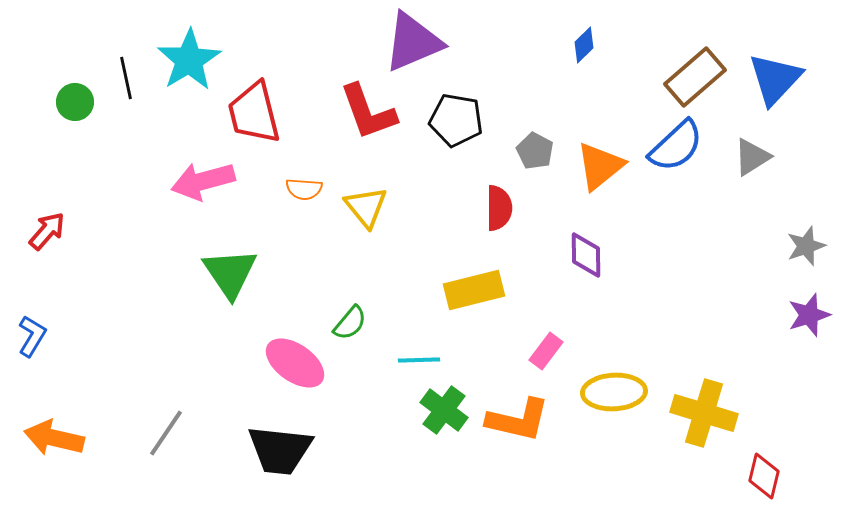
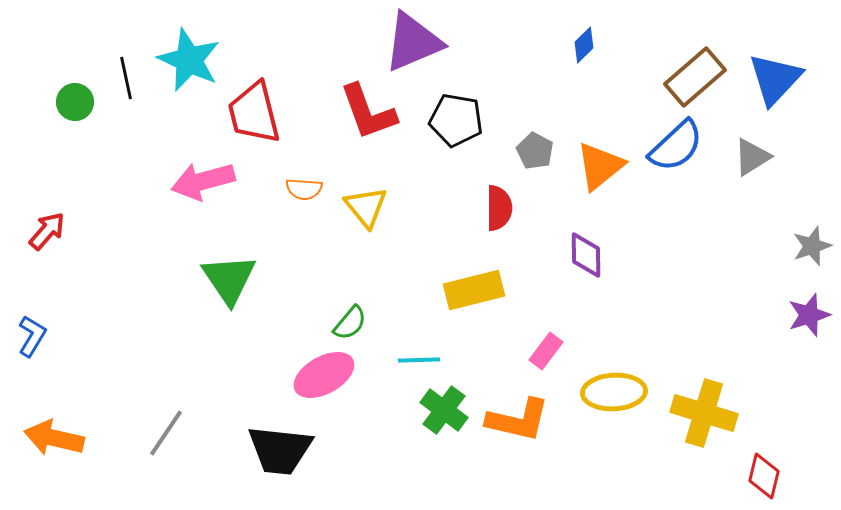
cyan star: rotated 16 degrees counterclockwise
gray star: moved 6 px right
green triangle: moved 1 px left, 6 px down
pink ellipse: moved 29 px right, 12 px down; rotated 64 degrees counterclockwise
